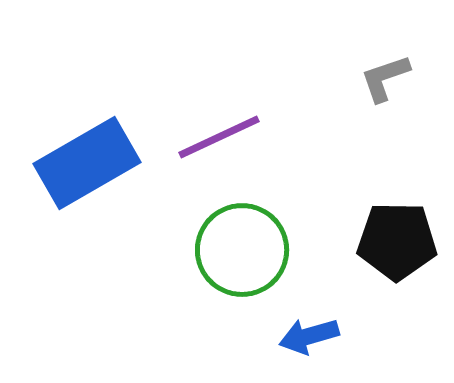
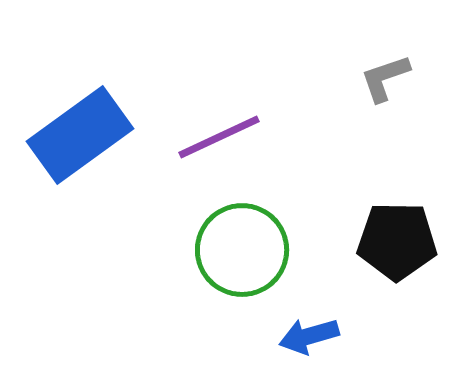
blue rectangle: moved 7 px left, 28 px up; rotated 6 degrees counterclockwise
